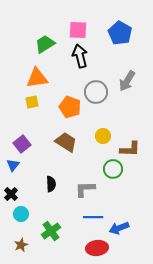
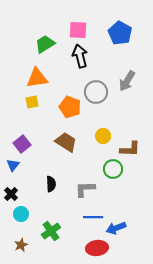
blue arrow: moved 3 px left
